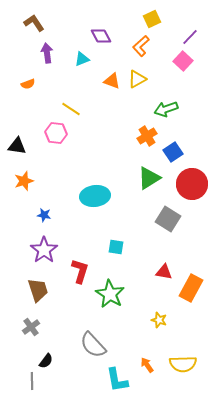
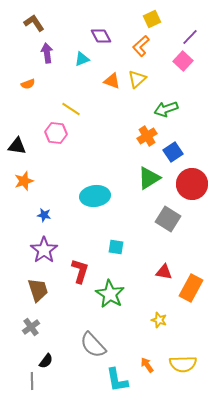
yellow triangle: rotated 12 degrees counterclockwise
